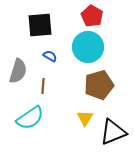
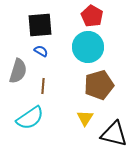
blue semicircle: moved 9 px left, 5 px up
black triangle: moved 1 px right, 2 px down; rotated 36 degrees clockwise
